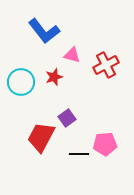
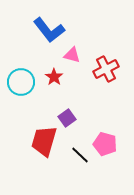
blue L-shape: moved 5 px right, 1 px up
red cross: moved 4 px down
red star: rotated 18 degrees counterclockwise
red trapezoid: moved 3 px right, 4 px down; rotated 12 degrees counterclockwise
pink pentagon: rotated 20 degrees clockwise
black line: moved 1 px right, 1 px down; rotated 42 degrees clockwise
